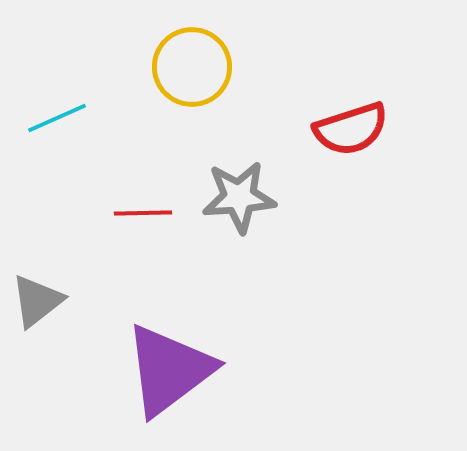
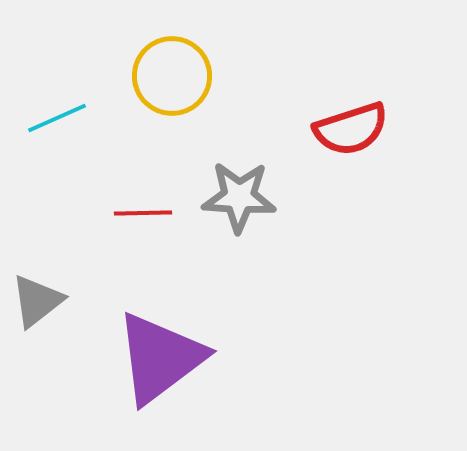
yellow circle: moved 20 px left, 9 px down
gray star: rotated 8 degrees clockwise
purple triangle: moved 9 px left, 12 px up
